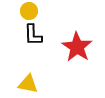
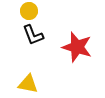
black L-shape: rotated 20 degrees counterclockwise
red star: rotated 16 degrees counterclockwise
